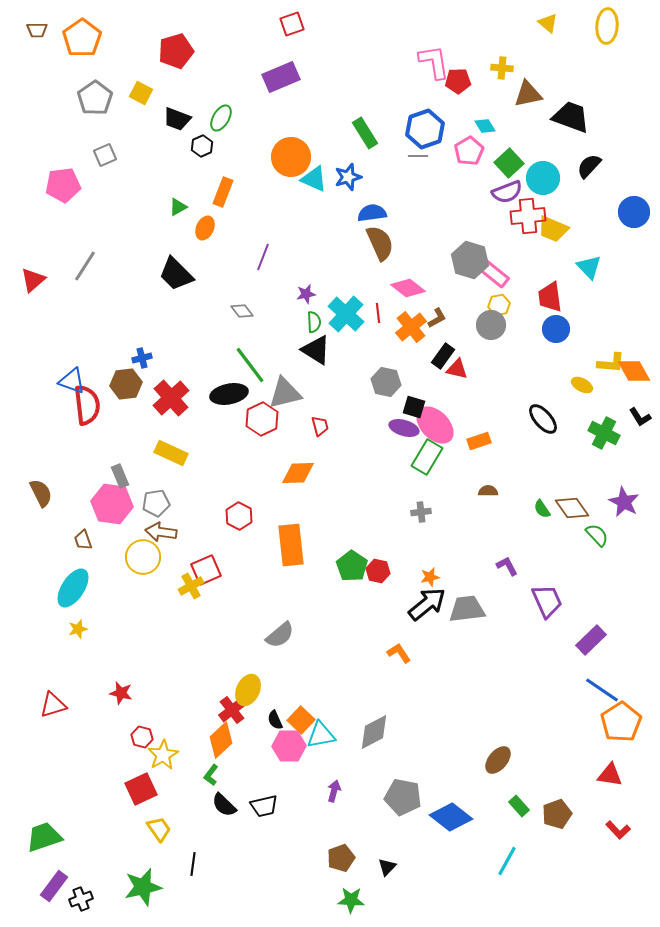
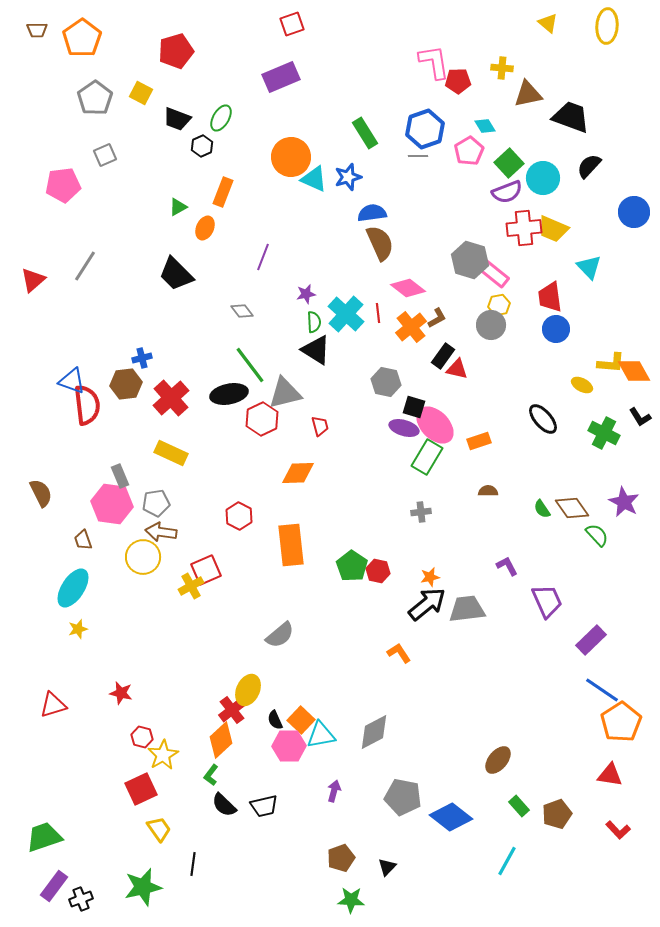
red cross at (528, 216): moved 4 px left, 12 px down
